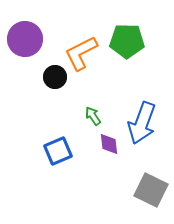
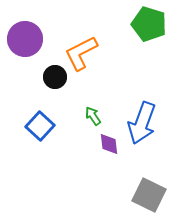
green pentagon: moved 22 px right, 17 px up; rotated 16 degrees clockwise
blue square: moved 18 px left, 25 px up; rotated 24 degrees counterclockwise
gray square: moved 2 px left, 5 px down
